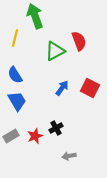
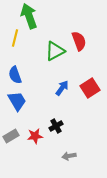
green arrow: moved 6 px left
blue semicircle: rotated 12 degrees clockwise
red square: rotated 30 degrees clockwise
black cross: moved 2 px up
red star: rotated 14 degrees clockwise
